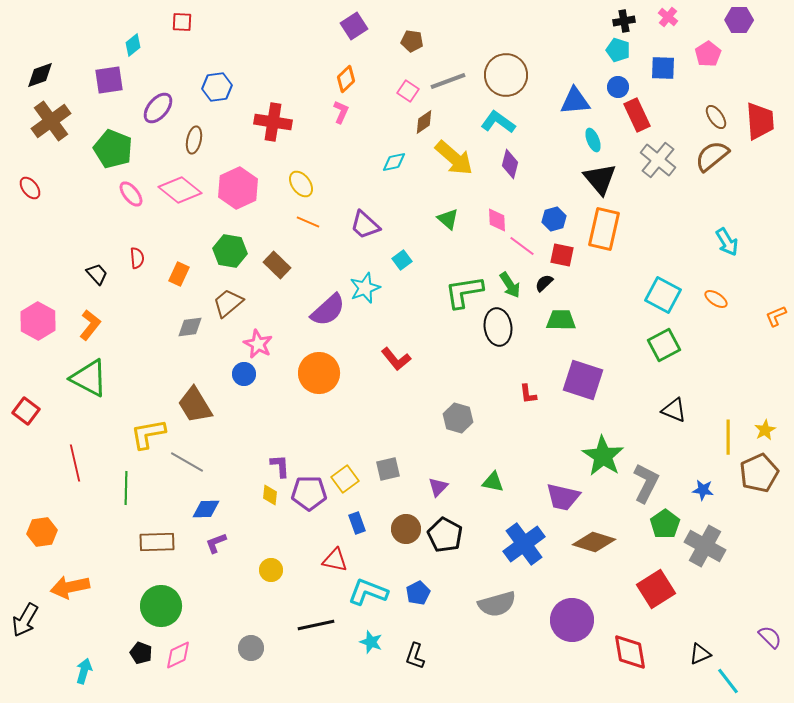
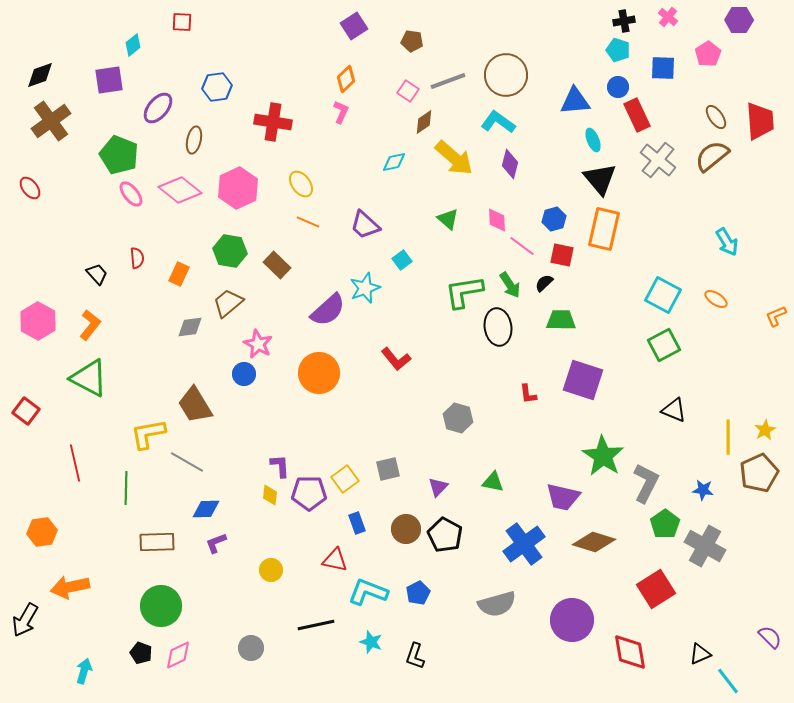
green pentagon at (113, 149): moved 6 px right, 6 px down
